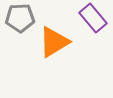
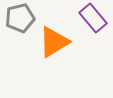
gray pentagon: rotated 12 degrees counterclockwise
